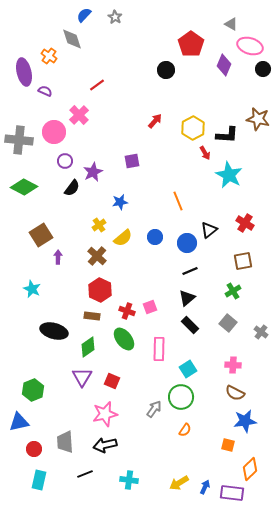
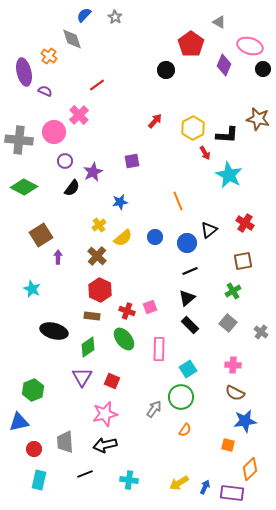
gray triangle at (231, 24): moved 12 px left, 2 px up
